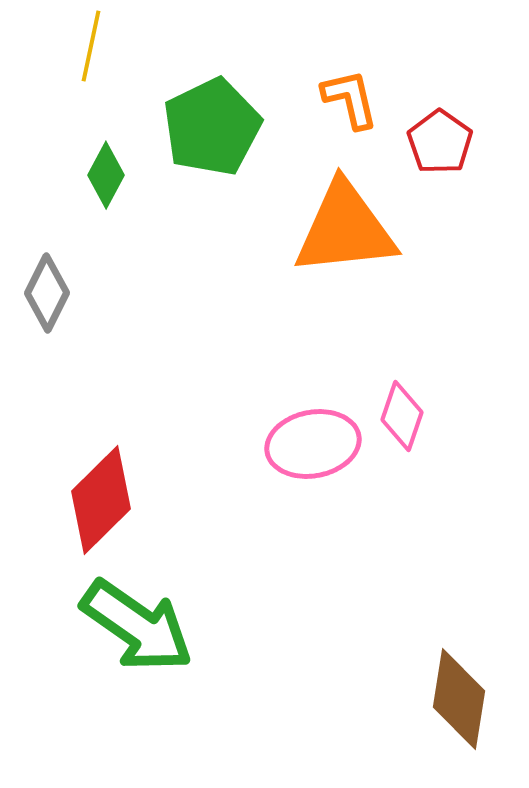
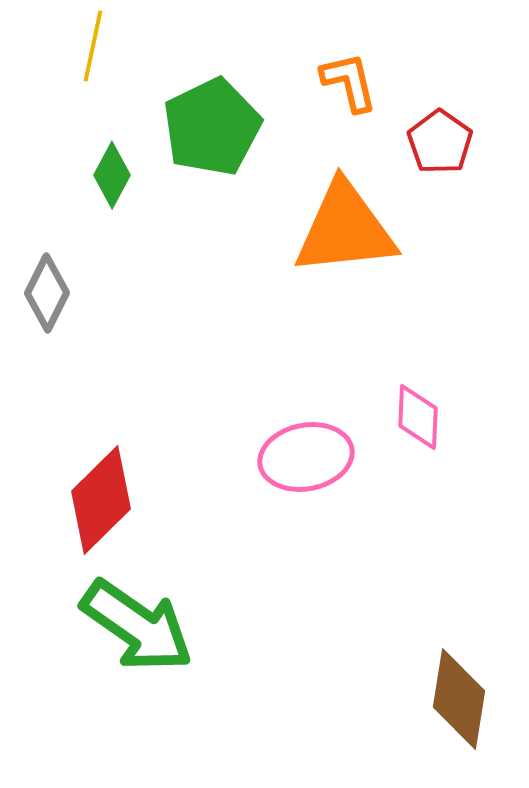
yellow line: moved 2 px right
orange L-shape: moved 1 px left, 17 px up
green diamond: moved 6 px right
pink diamond: moved 16 px right, 1 px down; rotated 16 degrees counterclockwise
pink ellipse: moved 7 px left, 13 px down
